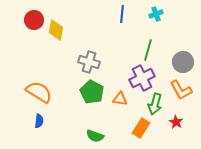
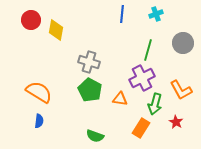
red circle: moved 3 px left
gray circle: moved 19 px up
green pentagon: moved 2 px left, 2 px up
